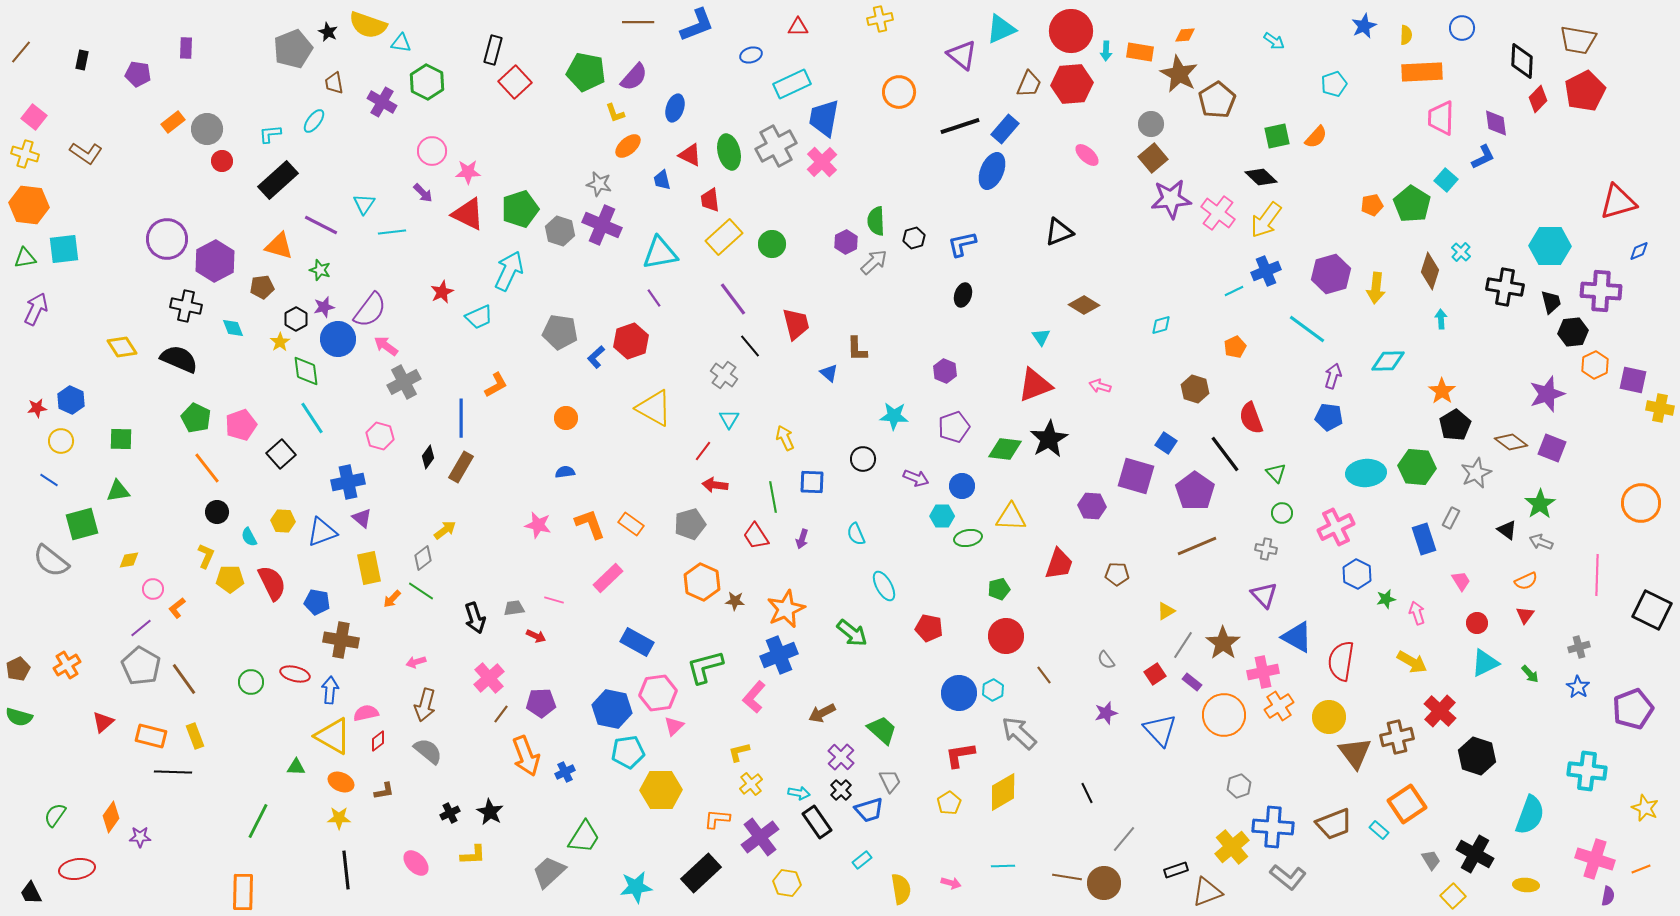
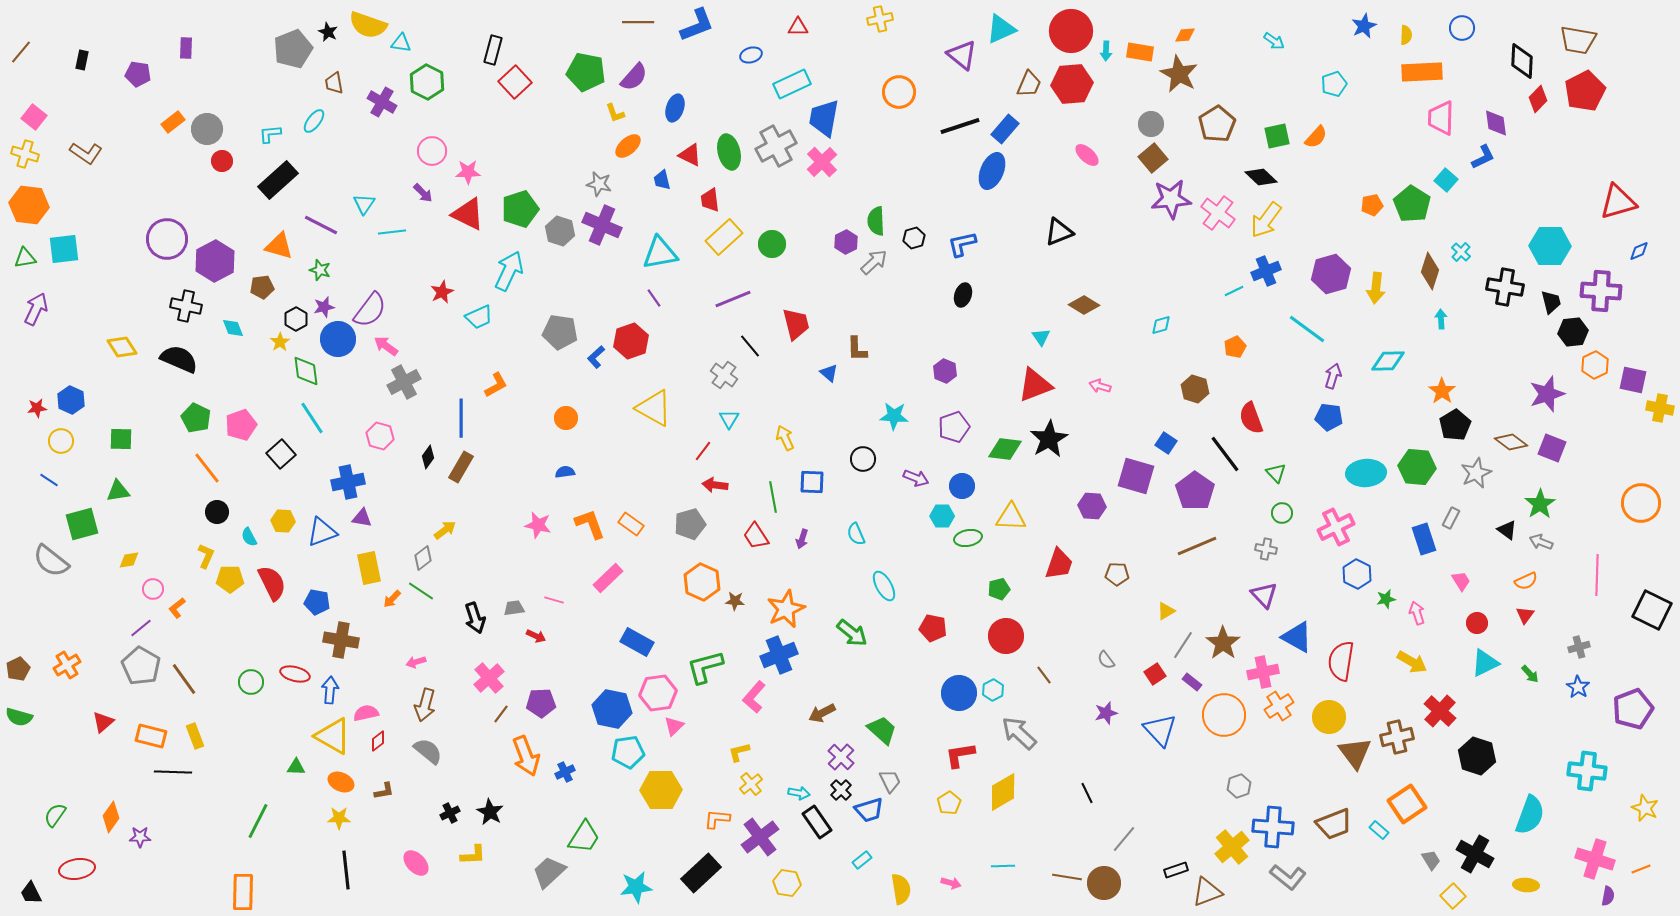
brown pentagon at (1217, 100): moved 24 px down
purple line at (733, 299): rotated 75 degrees counterclockwise
purple triangle at (362, 518): rotated 30 degrees counterclockwise
red pentagon at (929, 628): moved 4 px right
